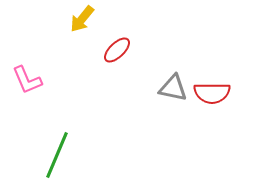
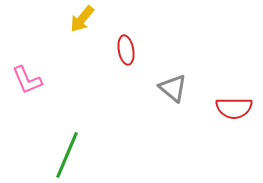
red ellipse: moved 9 px right; rotated 56 degrees counterclockwise
gray triangle: rotated 28 degrees clockwise
red semicircle: moved 22 px right, 15 px down
green line: moved 10 px right
